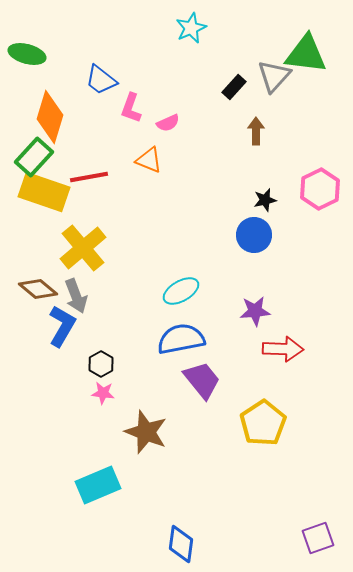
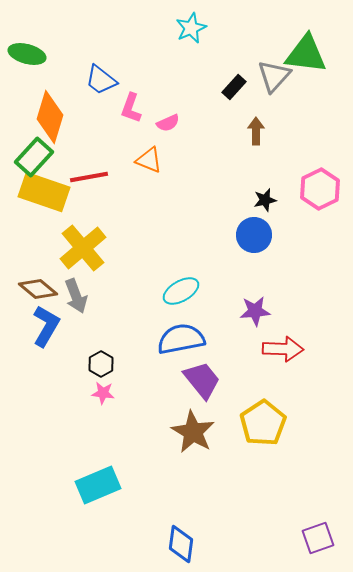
blue L-shape: moved 16 px left
brown star: moved 47 px right; rotated 9 degrees clockwise
